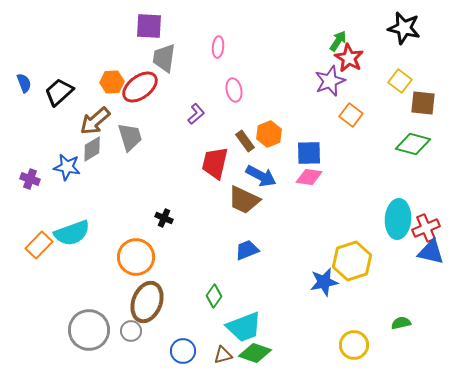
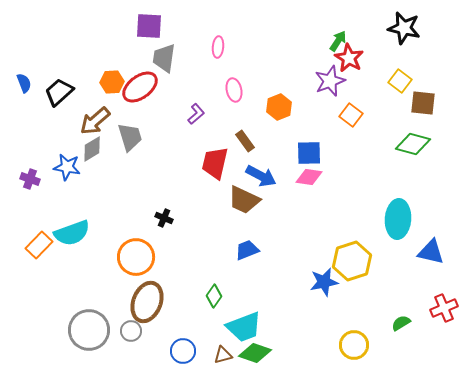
orange hexagon at (269, 134): moved 10 px right, 27 px up
red cross at (426, 228): moved 18 px right, 80 px down
green semicircle at (401, 323): rotated 18 degrees counterclockwise
